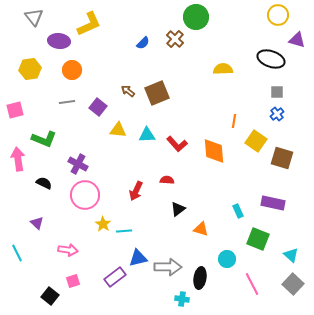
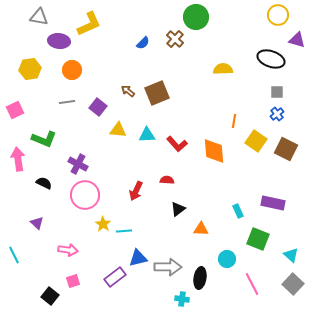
gray triangle at (34, 17): moved 5 px right; rotated 42 degrees counterclockwise
pink square at (15, 110): rotated 12 degrees counterclockwise
brown square at (282, 158): moved 4 px right, 9 px up; rotated 10 degrees clockwise
orange triangle at (201, 229): rotated 14 degrees counterclockwise
cyan line at (17, 253): moved 3 px left, 2 px down
